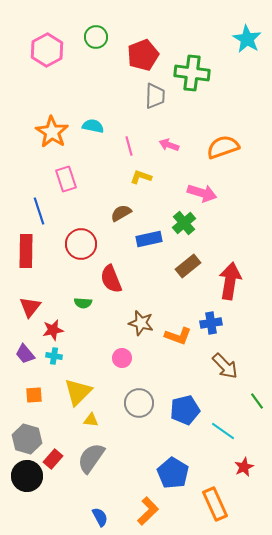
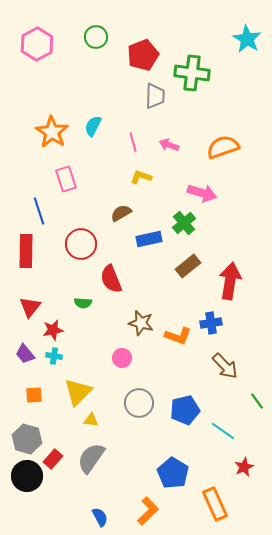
pink hexagon at (47, 50): moved 10 px left, 6 px up
cyan semicircle at (93, 126): rotated 75 degrees counterclockwise
pink line at (129, 146): moved 4 px right, 4 px up
